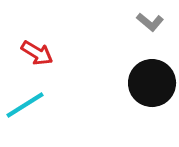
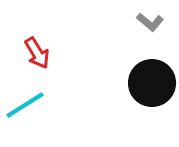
red arrow: rotated 28 degrees clockwise
